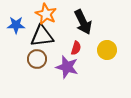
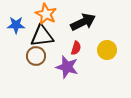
black arrow: rotated 90 degrees counterclockwise
brown circle: moved 1 px left, 3 px up
